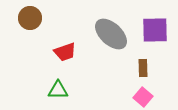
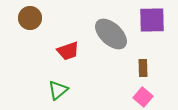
purple square: moved 3 px left, 10 px up
red trapezoid: moved 3 px right, 1 px up
green triangle: rotated 40 degrees counterclockwise
